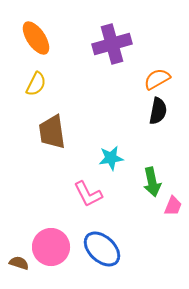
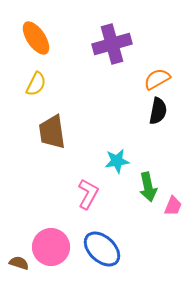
cyan star: moved 6 px right, 3 px down
green arrow: moved 4 px left, 5 px down
pink L-shape: rotated 124 degrees counterclockwise
